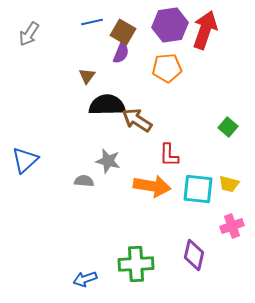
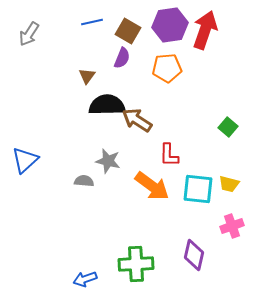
brown square: moved 5 px right, 1 px up
purple semicircle: moved 1 px right, 5 px down
orange arrow: rotated 27 degrees clockwise
